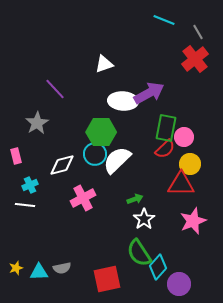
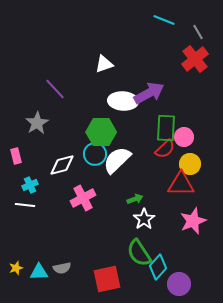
green rectangle: rotated 8 degrees counterclockwise
